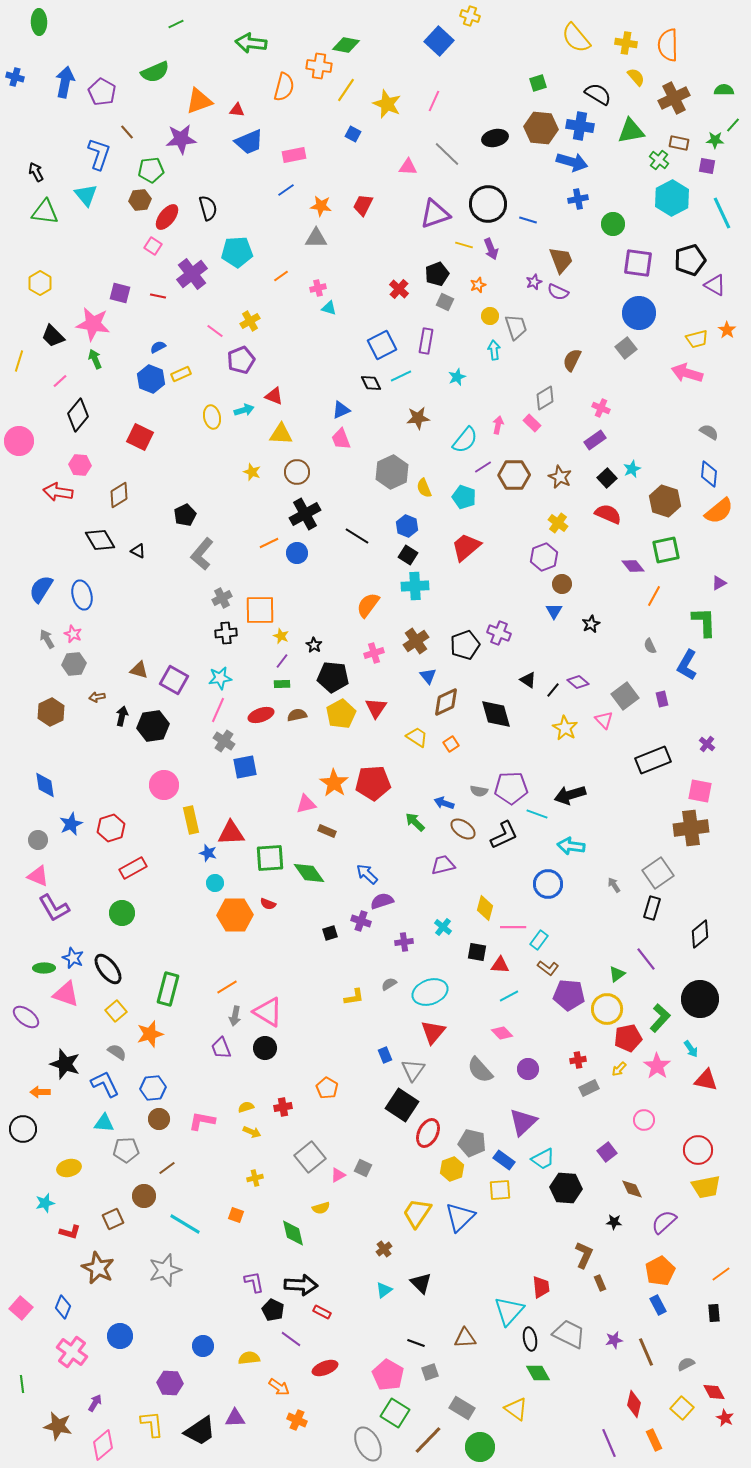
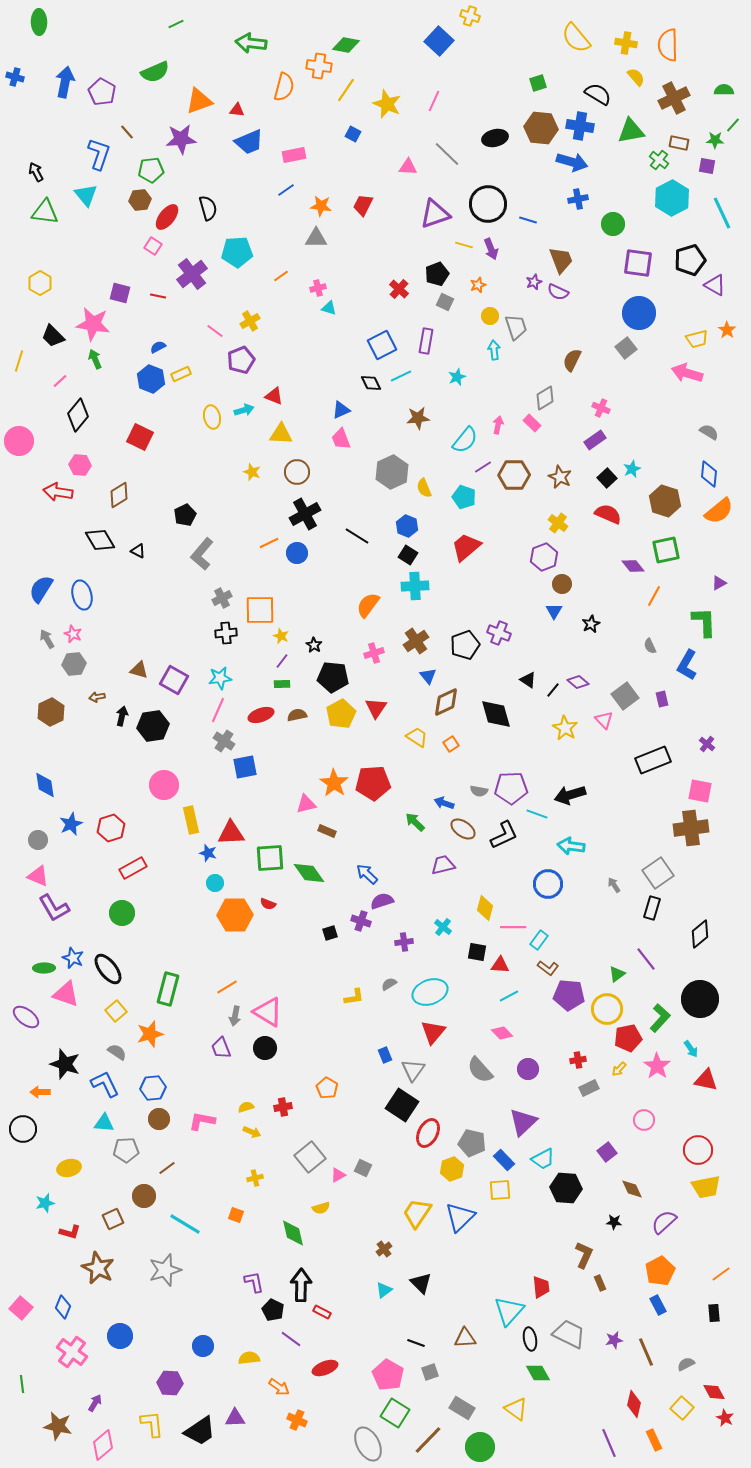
blue rectangle at (504, 1160): rotated 10 degrees clockwise
black arrow at (301, 1285): rotated 92 degrees counterclockwise
